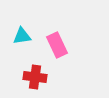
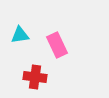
cyan triangle: moved 2 px left, 1 px up
